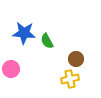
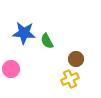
yellow cross: rotated 12 degrees counterclockwise
